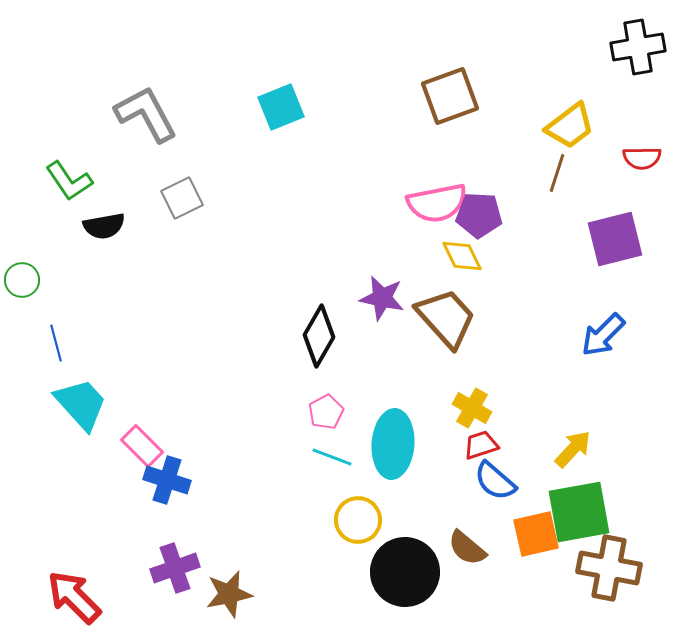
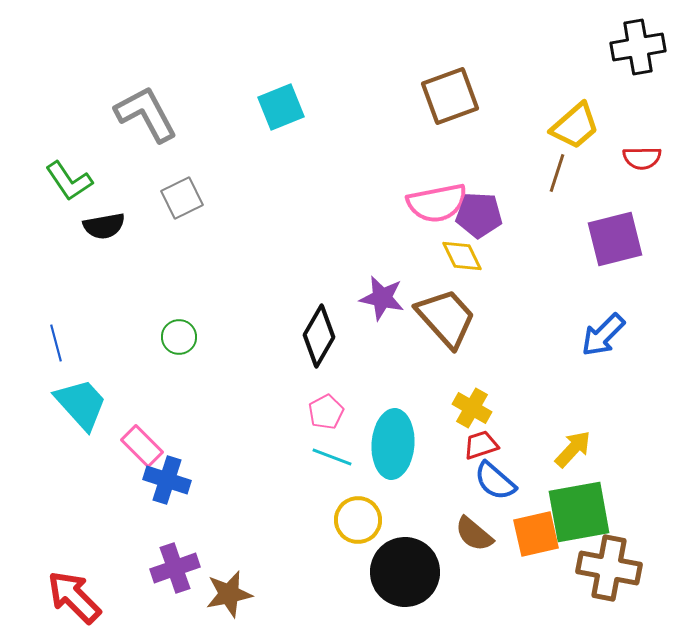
yellow trapezoid: moved 5 px right; rotated 4 degrees counterclockwise
green circle: moved 157 px right, 57 px down
brown semicircle: moved 7 px right, 14 px up
